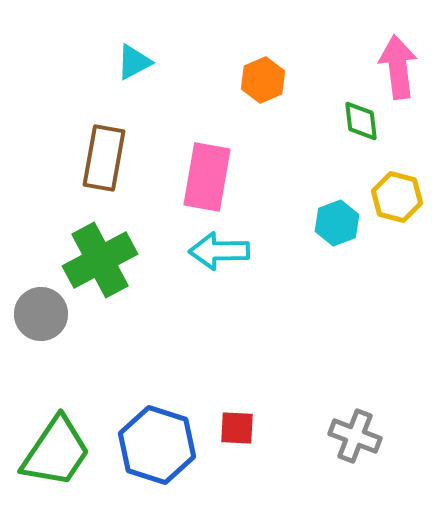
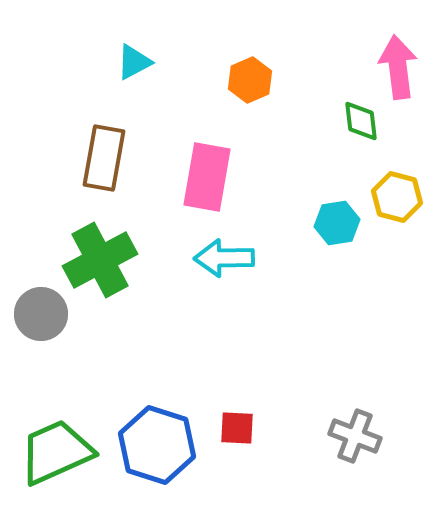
orange hexagon: moved 13 px left
cyan hexagon: rotated 12 degrees clockwise
cyan arrow: moved 5 px right, 7 px down
green trapezoid: rotated 148 degrees counterclockwise
